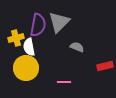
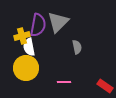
gray triangle: moved 1 px left
yellow cross: moved 6 px right, 2 px up
gray semicircle: rotated 56 degrees clockwise
red rectangle: moved 20 px down; rotated 49 degrees clockwise
